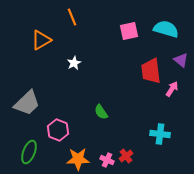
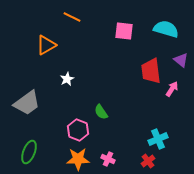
orange line: rotated 42 degrees counterclockwise
pink square: moved 5 px left; rotated 18 degrees clockwise
orange triangle: moved 5 px right, 5 px down
white star: moved 7 px left, 16 px down
gray trapezoid: rotated 8 degrees clockwise
pink hexagon: moved 20 px right
cyan cross: moved 2 px left, 5 px down; rotated 30 degrees counterclockwise
red cross: moved 22 px right, 5 px down
pink cross: moved 1 px right, 1 px up
